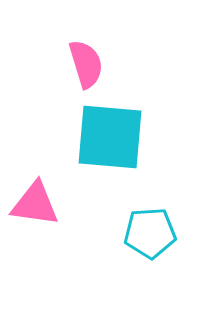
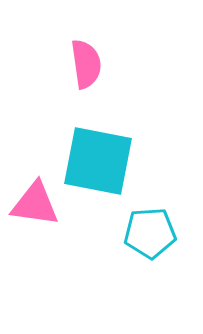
pink semicircle: rotated 9 degrees clockwise
cyan square: moved 12 px left, 24 px down; rotated 6 degrees clockwise
